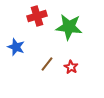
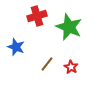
green star: rotated 16 degrees clockwise
